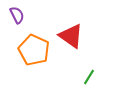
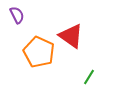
orange pentagon: moved 5 px right, 2 px down
